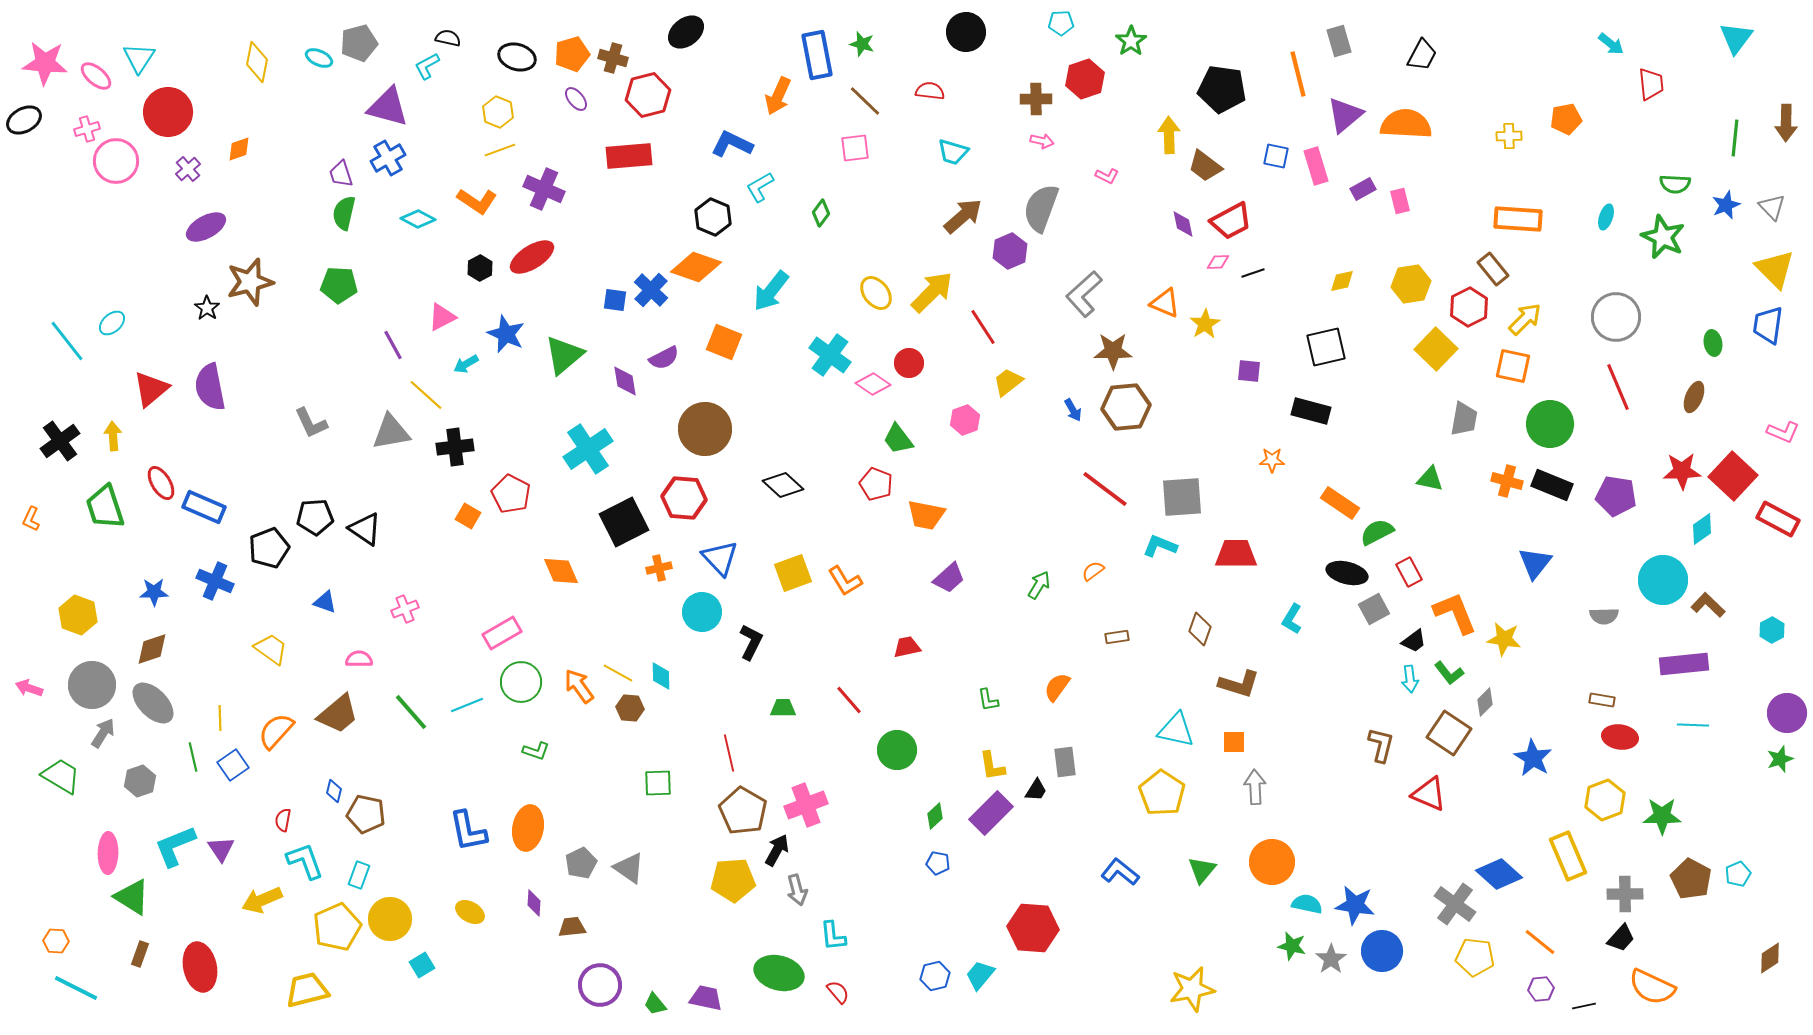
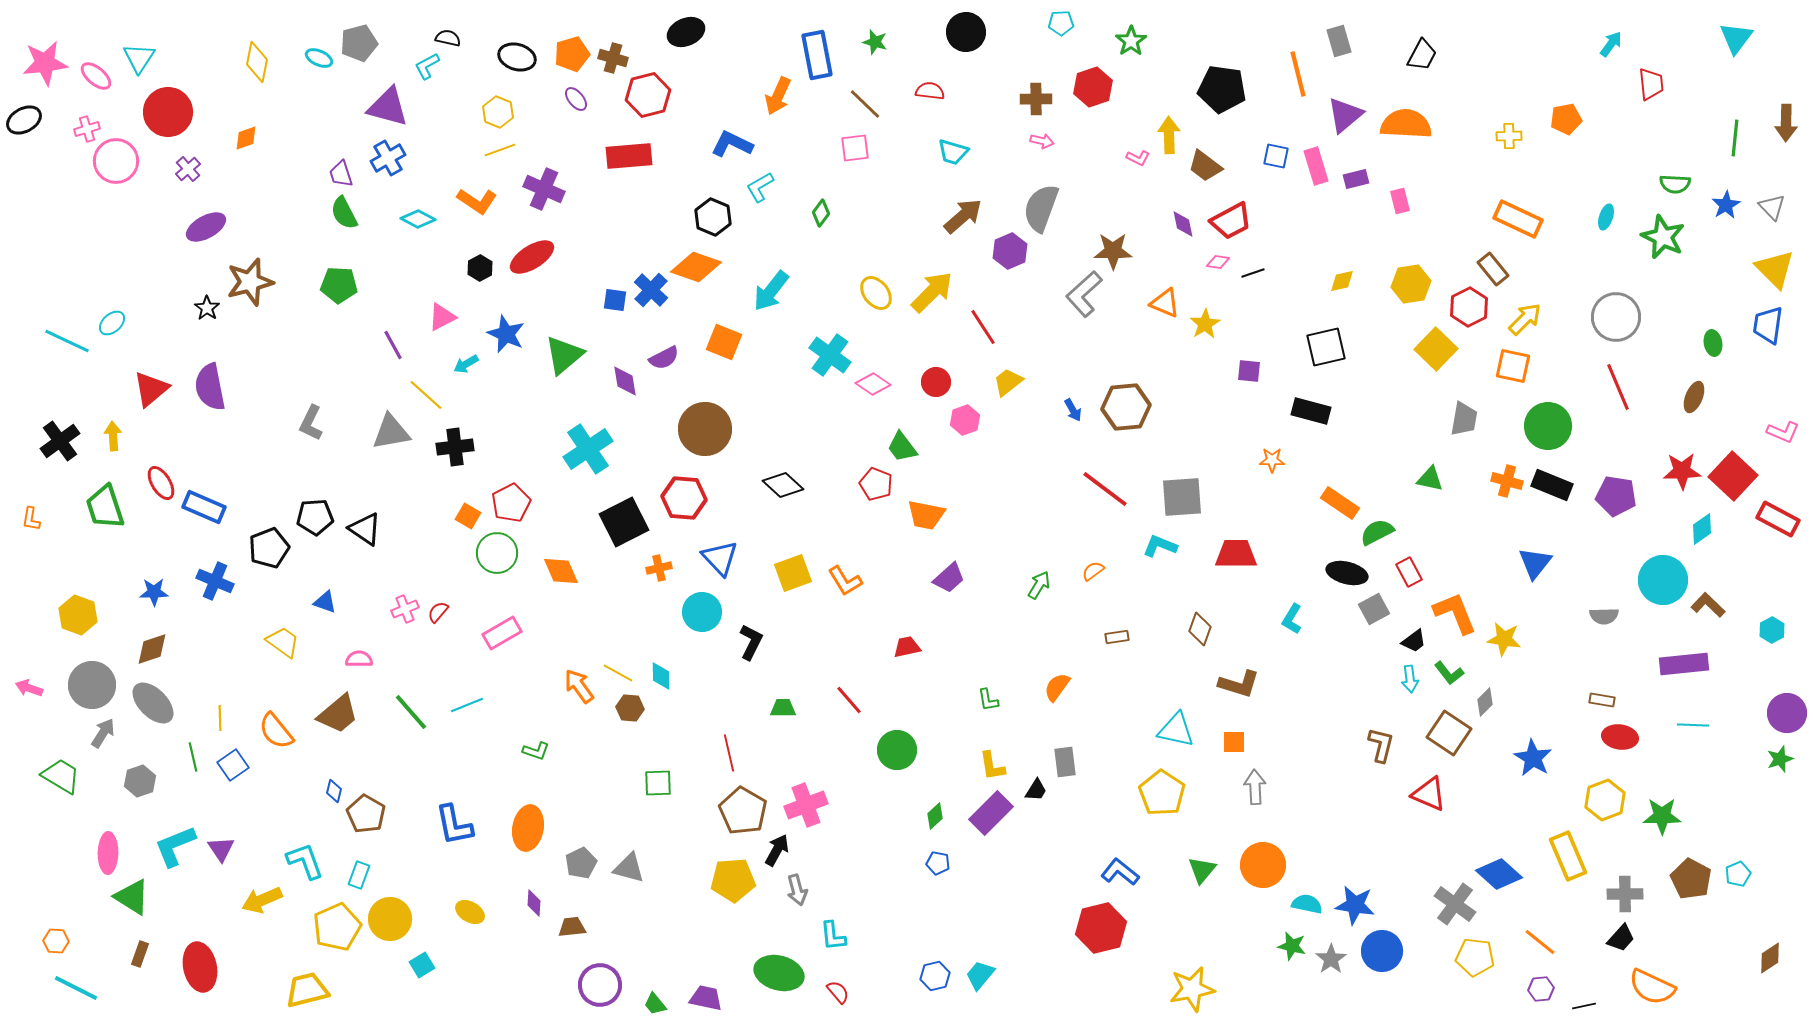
black ellipse at (686, 32): rotated 15 degrees clockwise
green star at (862, 44): moved 13 px right, 2 px up
cyan arrow at (1611, 44): rotated 92 degrees counterclockwise
pink star at (45, 63): rotated 12 degrees counterclockwise
red hexagon at (1085, 79): moved 8 px right, 8 px down
brown line at (865, 101): moved 3 px down
orange diamond at (239, 149): moved 7 px right, 11 px up
pink L-shape at (1107, 176): moved 31 px right, 18 px up
purple rectangle at (1363, 189): moved 7 px left, 10 px up; rotated 15 degrees clockwise
blue star at (1726, 205): rotated 8 degrees counterclockwise
green semicircle at (344, 213): rotated 40 degrees counterclockwise
orange rectangle at (1518, 219): rotated 21 degrees clockwise
pink diamond at (1218, 262): rotated 10 degrees clockwise
cyan line at (67, 341): rotated 27 degrees counterclockwise
brown star at (1113, 351): moved 100 px up
red circle at (909, 363): moved 27 px right, 19 px down
gray L-shape at (311, 423): rotated 51 degrees clockwise
green circle at (1550, 424): moved 2 px left, 2 px down
green trapezoid at (898, 439): moved 4 px right, 8 px down
red pentagon at (511, 494): moved 9 px down; rotated 18 degrees clockwise
orange L-shape at (31, 519): rotated 15 degrees counterclockwise
yellow trapezoid at (271, 649): moved 12 px right, 7 px up
green circle at (521, 682): moved 24 px left, 129 px up
orange semicircle at (276, 731): rotated 81 degrees counterclockwise
brown pentagon at (366, 814): rotated 18 degrees clockwise
red semicircle at (283, 820): moved 155 px right, 208 px up; rotated 30 degrees clockwise
blue L-shape at (468, 831): moved 14 px left, 6 px up
orange circle at (1272, 862): moved 9 px left, 3 px down
gray triangle at (629, 868): rotated 20 degrees counterclockwise
red hexagon at (1033, 928): moved 68 px right; rotated 18 degrees counterclockwise
